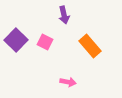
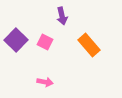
purple arrow: moved 2 px left, 1 px down
orange rectangle: moved 1 px left, 1 px up
pink arrow: moved 23 px left
